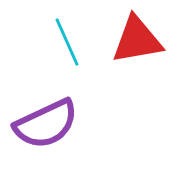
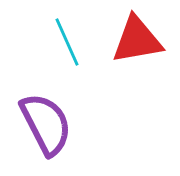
purple semicircle: rotated 92 degrees counterclockwise
